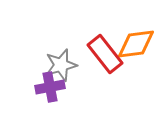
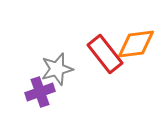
gray star: moved 4 px left, 4 px down
purple cross: moved 10 px left, 5 px down; rotated 8 degrees counterclockwise
